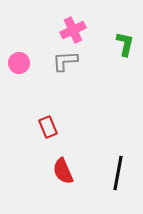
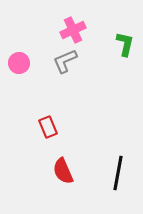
gray L-shape: rotated 20 degrees counterclockwise
